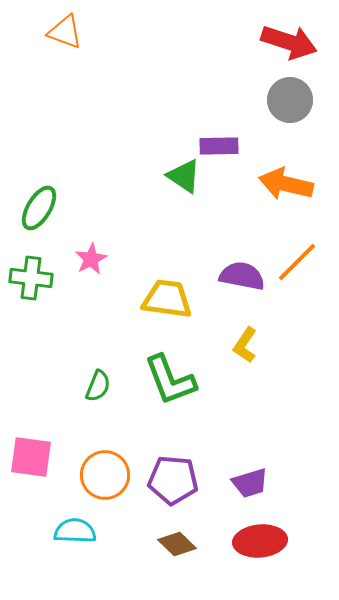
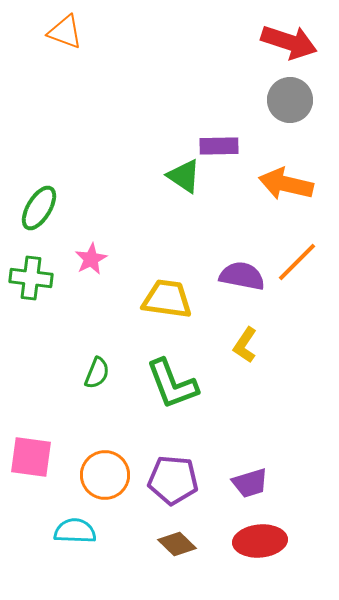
green L-shape: moved 2 px right, 4 px down
green semicircle: moved 1 px left, 13 px up
